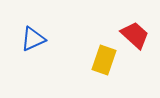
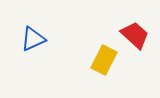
yellow rectangle: rotated 8 degrees clockwise
